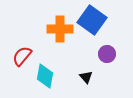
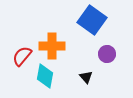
orange cross: moved 8 px left, 17 px down
